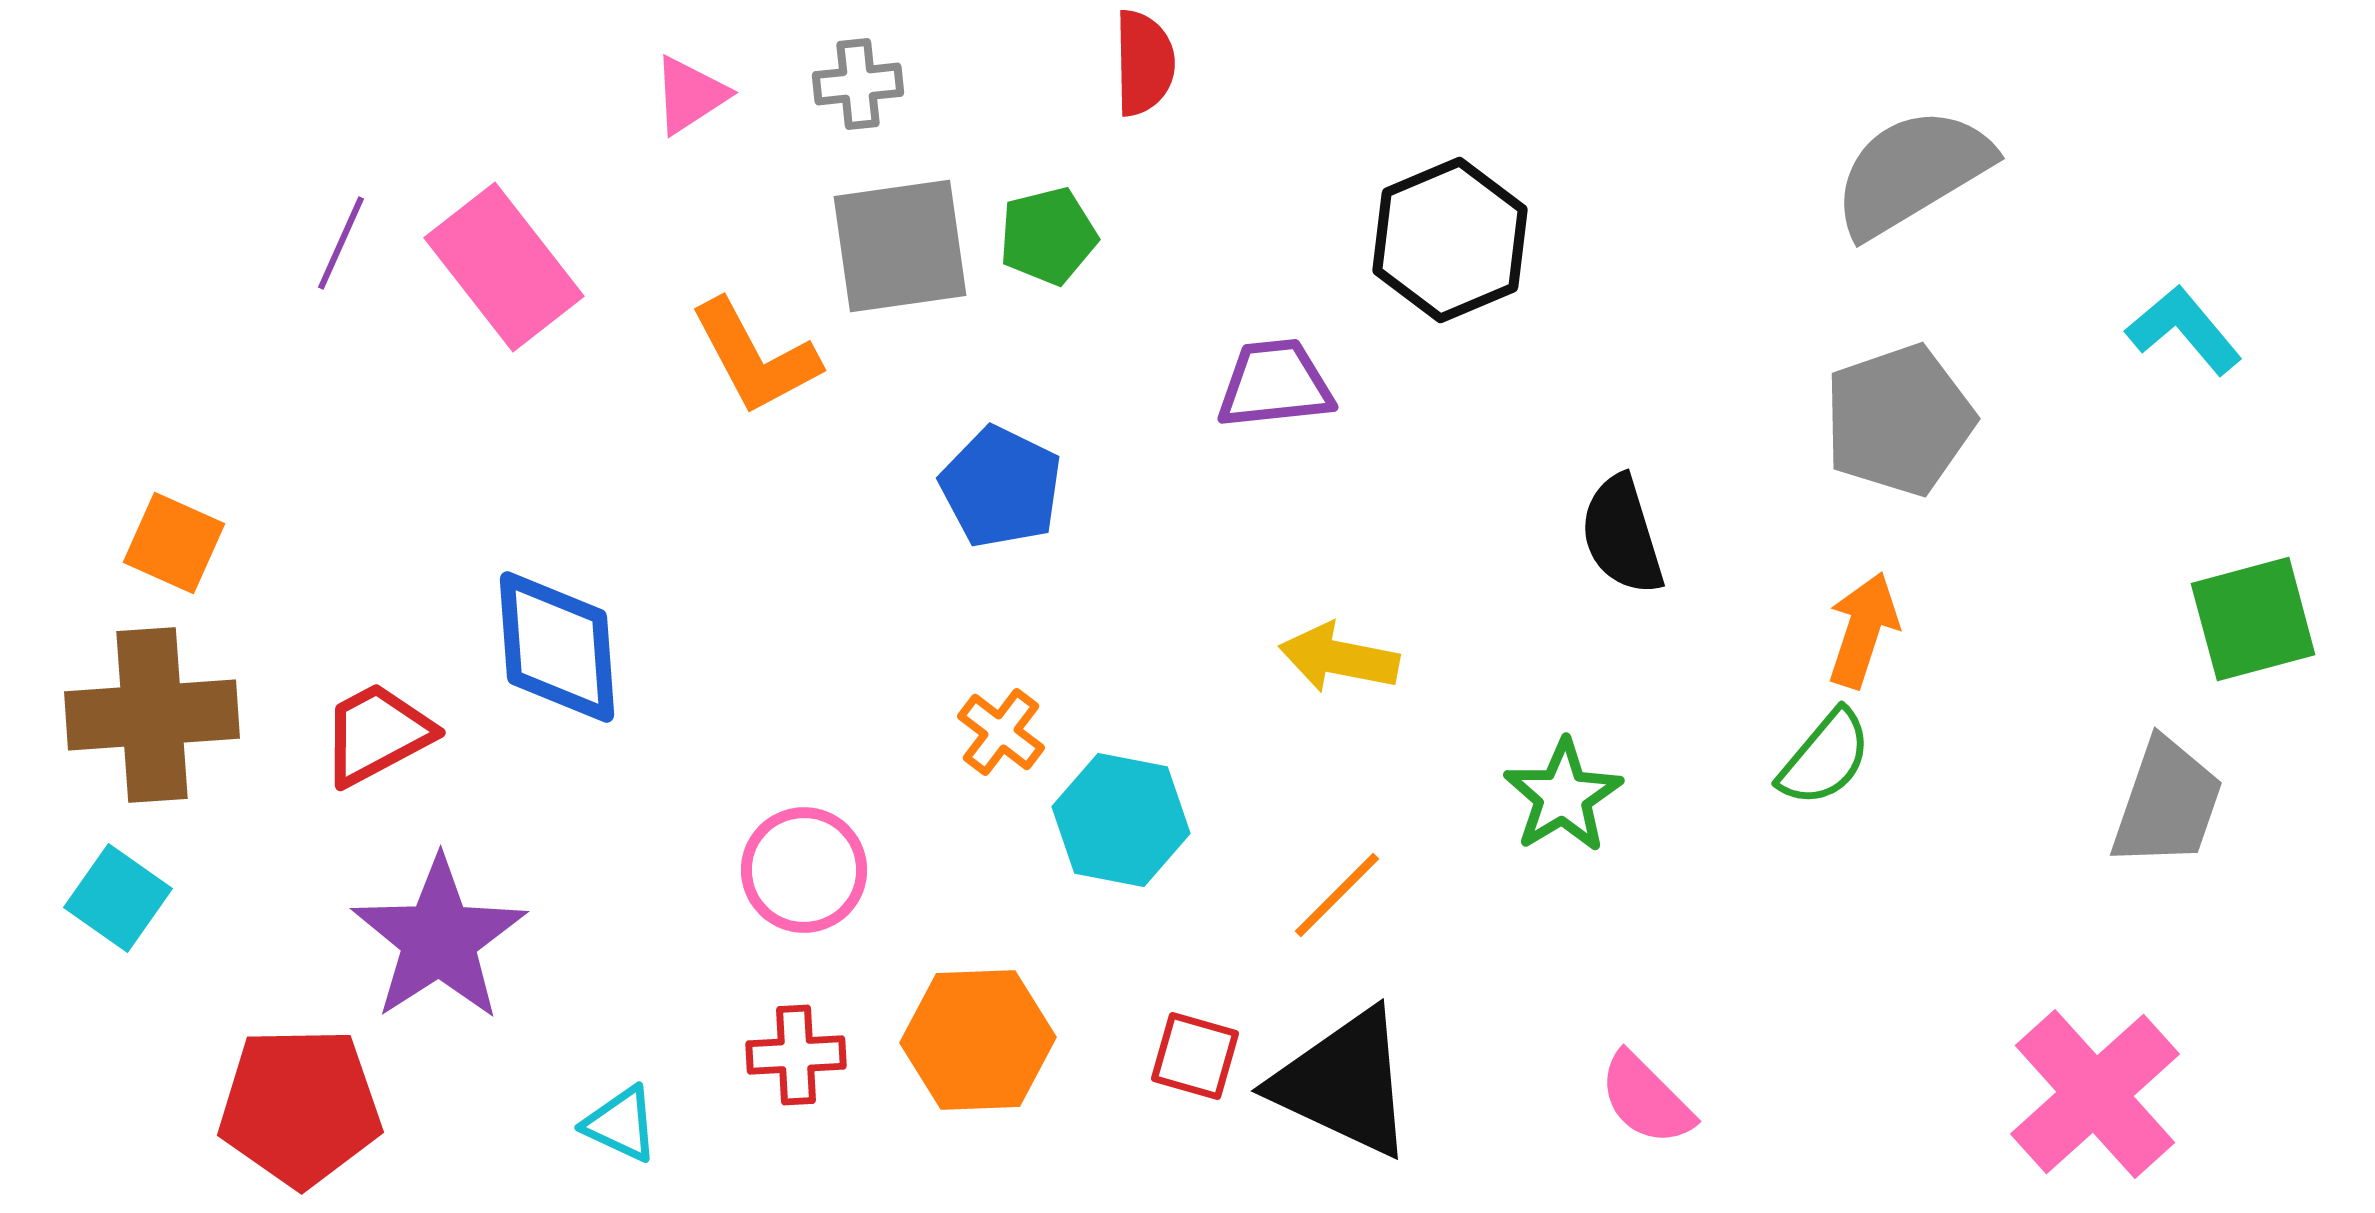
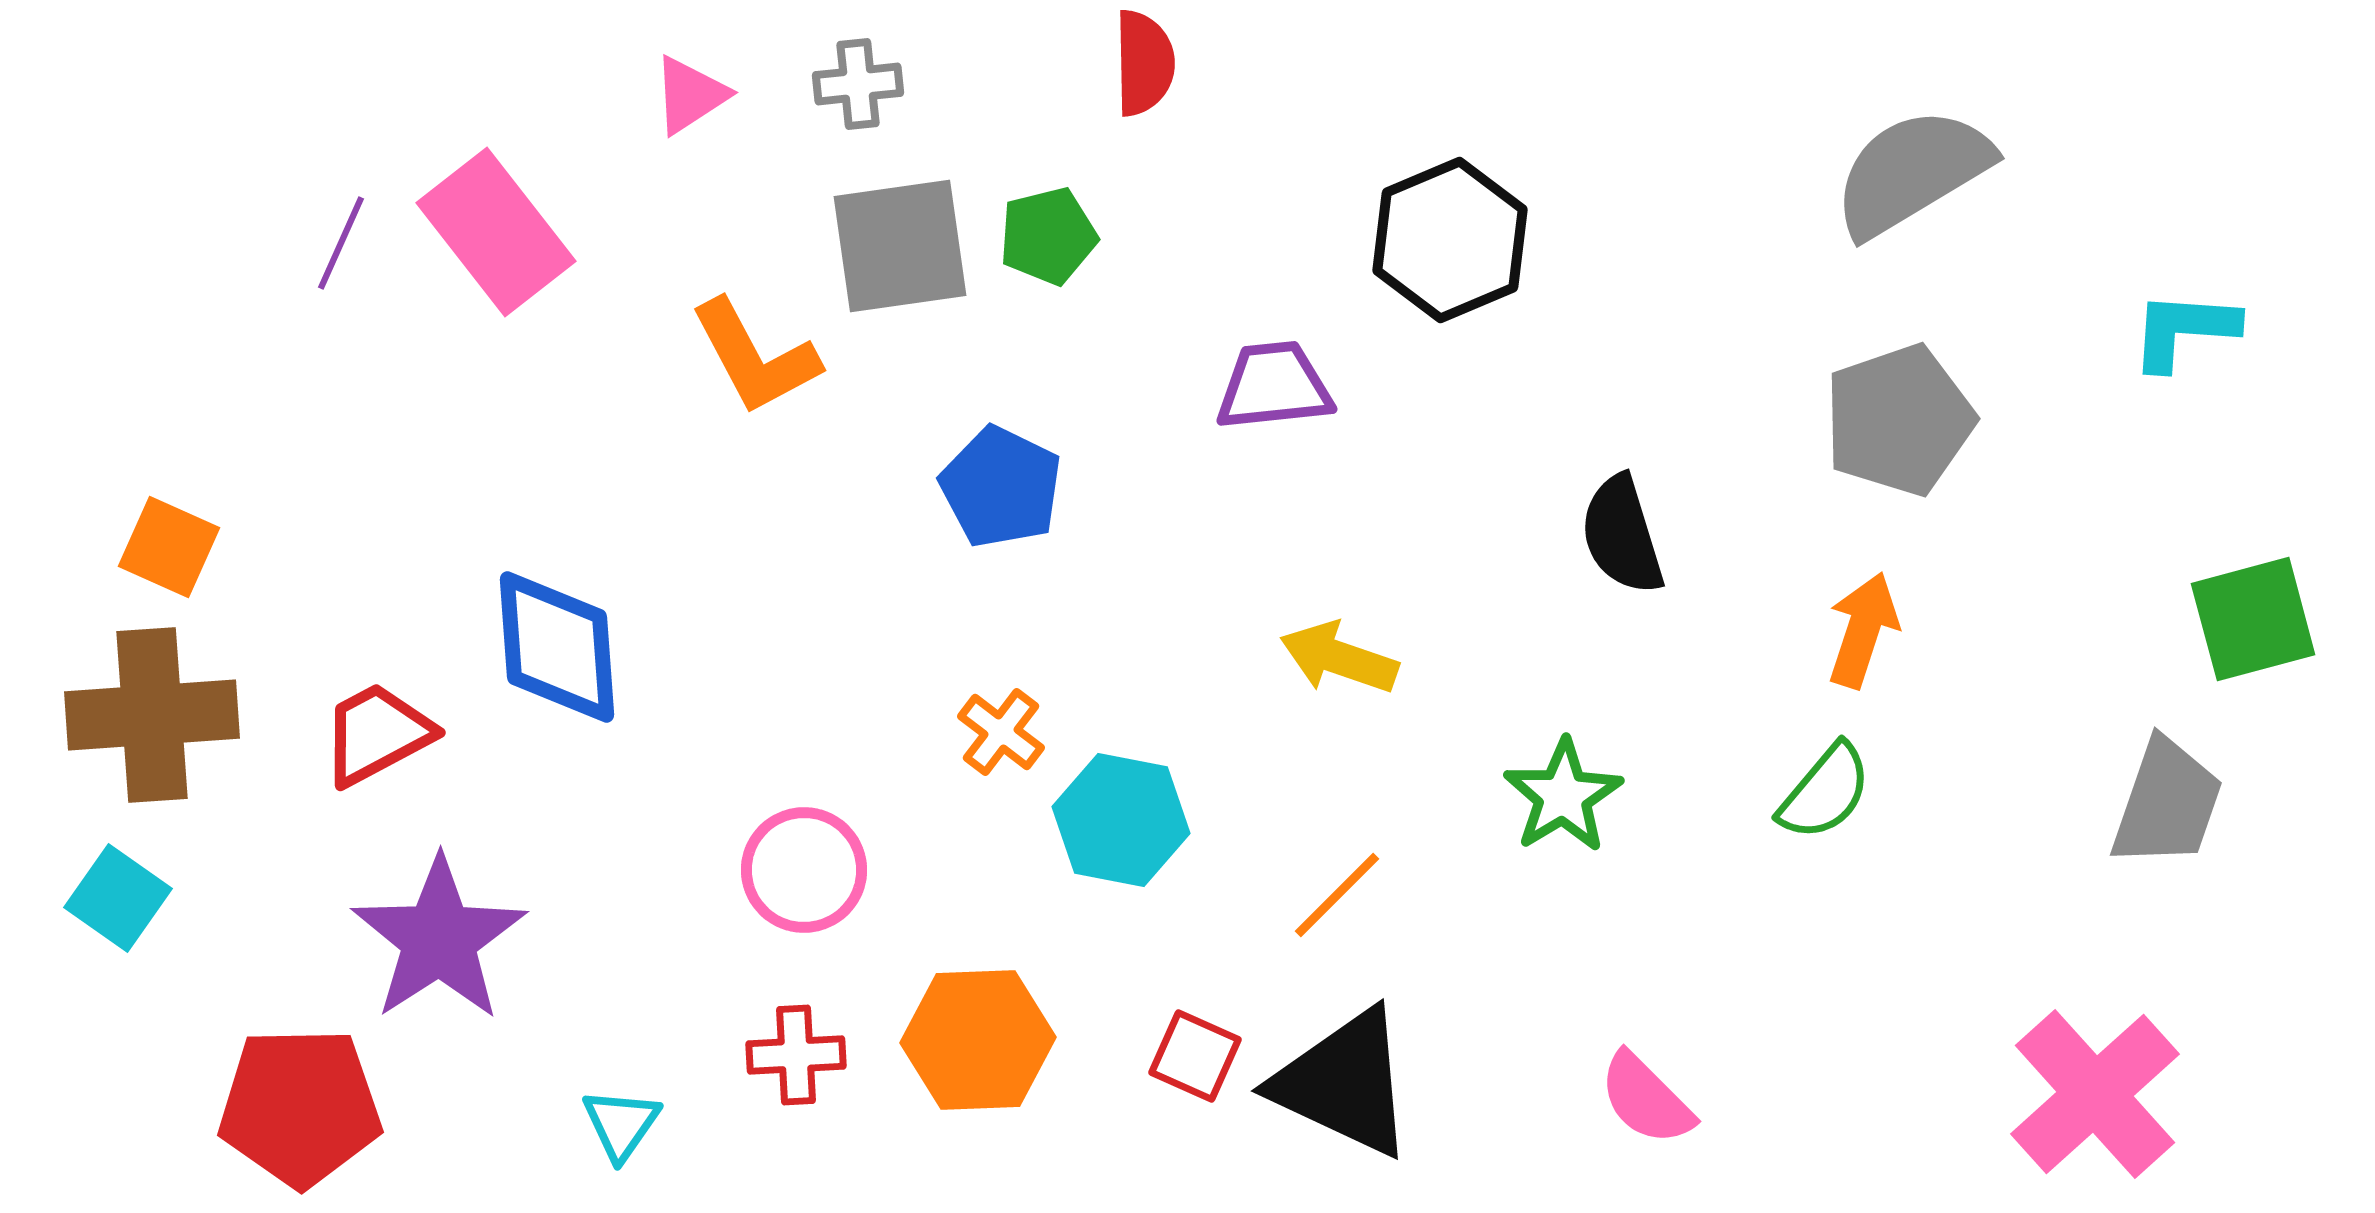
pink rectangle: moved 8 px left, 35 px up
cyan L-shape: rotated 46 degrees counterclockwise
purple trapezoid: moved 1 px left, 2 px down
orange square: moved 5 px left, 4 px down
yellow arrow: rotated 8 degrees clockwise
green semicircle: moved 34 px down
red square: rotated 8 degrees clockwise
cyan triangle: rotated 40 degrees clockwise
